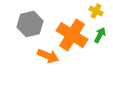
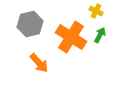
orange cross: moved 1 px left, 2 px down
orange arrow: moved 9 px left, 7 px down; rotated 25 degrees clockwise
